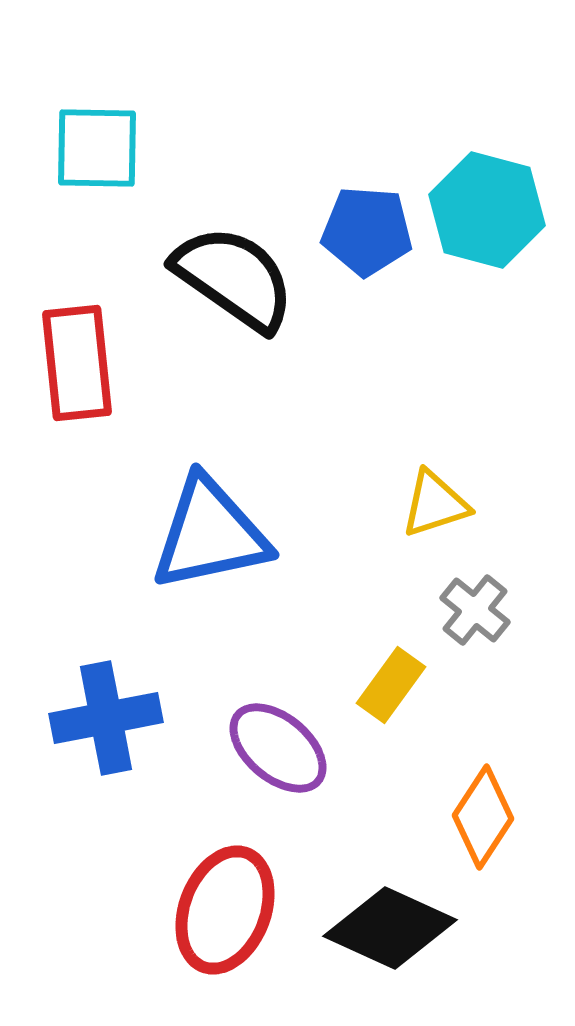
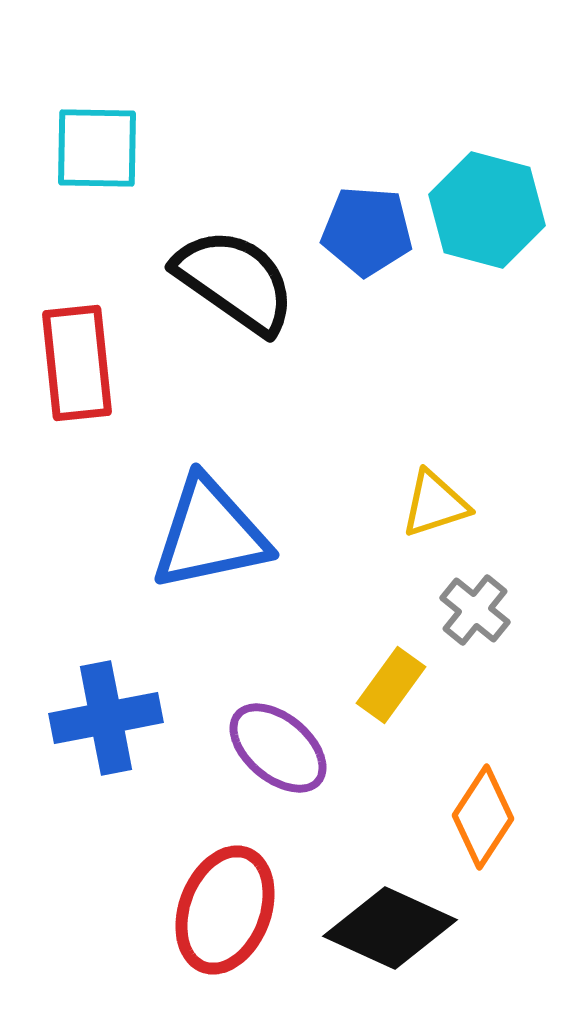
black semicircle: moved 1 px right, 3 px down
